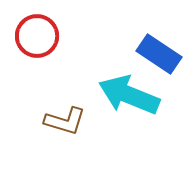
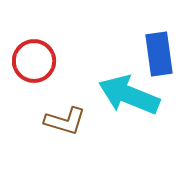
red circle: moved 3 px left, 25 px down
blue rectangle: rotated 48 degrees clockwise
